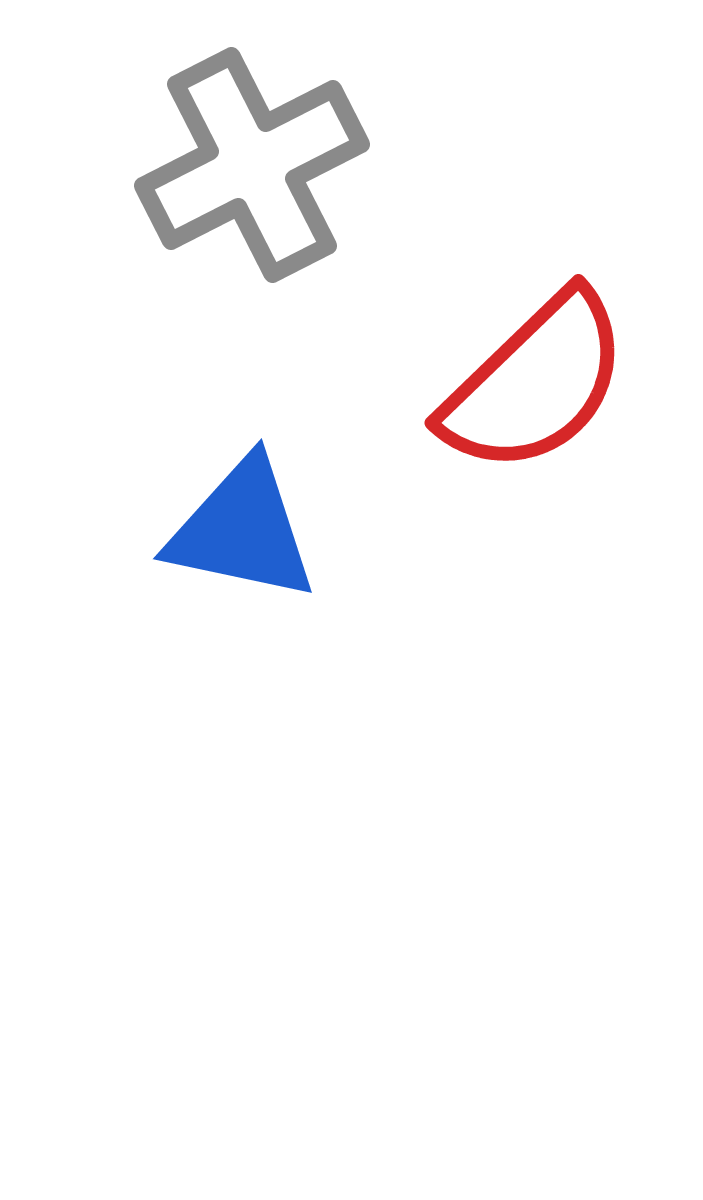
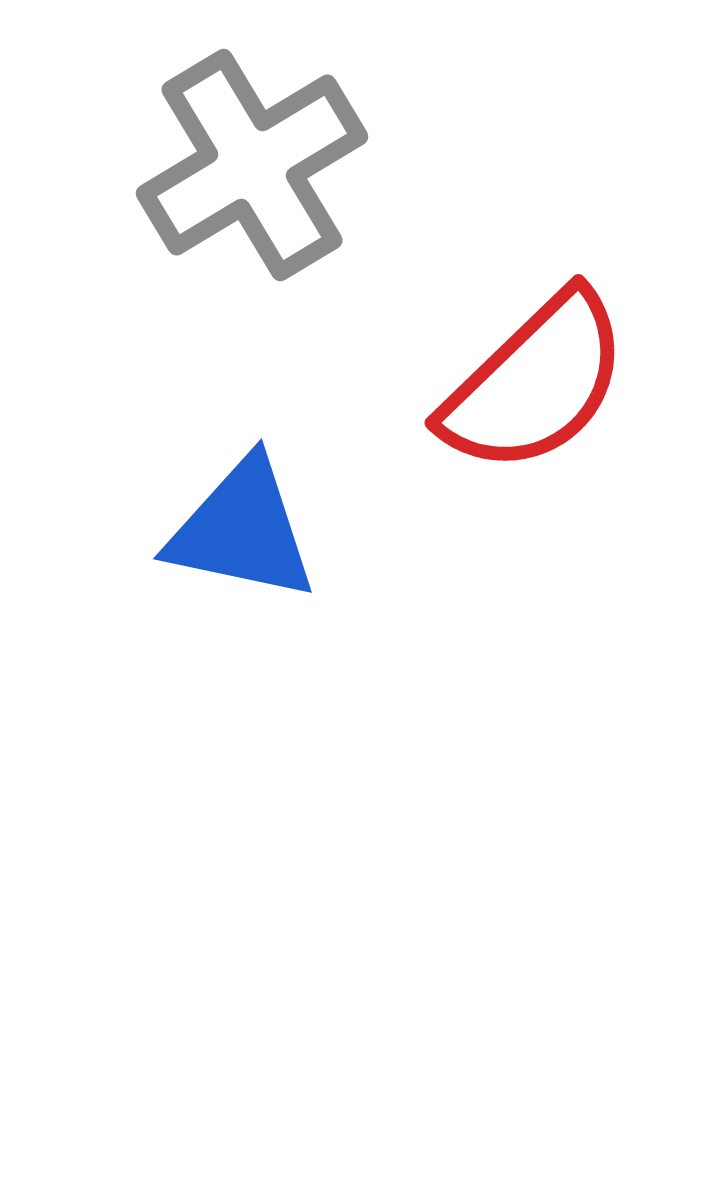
gray cross: rotated 4 degrees counterclockwise
